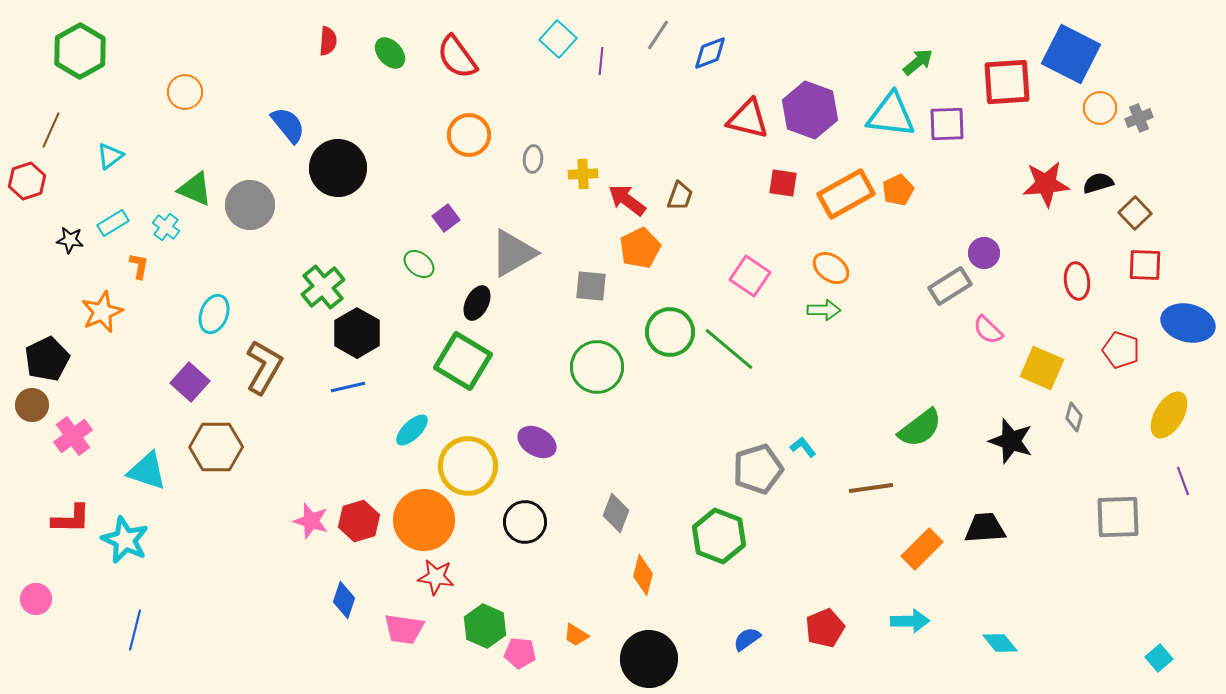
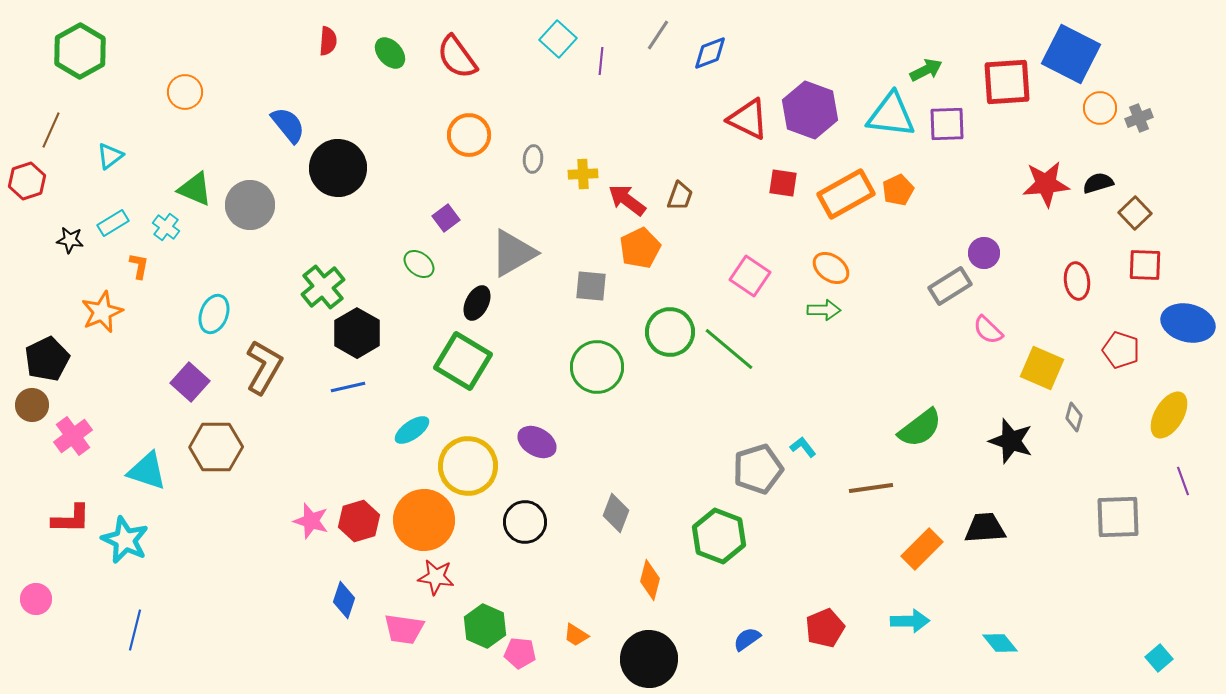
green arrow at (918, 62): moved 8 px right, 8 px down; rotated 12 degrees clockwise
red triangle at (748, 119): rotated 12 degrees clockwise
cyan ellipse at (412, 430): rotated 9 degrees clockwise
orange diamond at (643, 575): moved 7 px right, 5 px down
